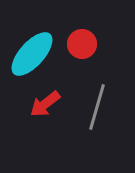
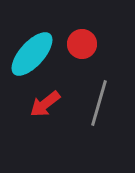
gray line: moved 2 px right, 4 px up
